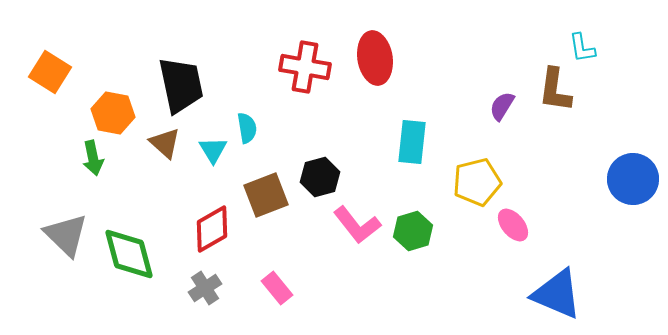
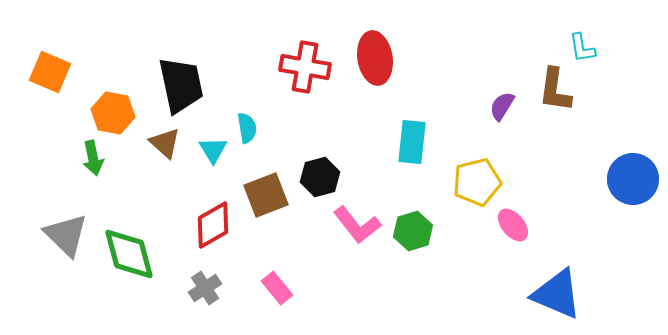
orange square: rotated 9 degrees counterclockwise
red diamond: moved 1 px right, 4 px up
